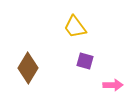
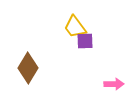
purple square: moved 20 px up; rotated 18 degrees counterclockwise
pink arrow: moved 1 px right, 1 px up
